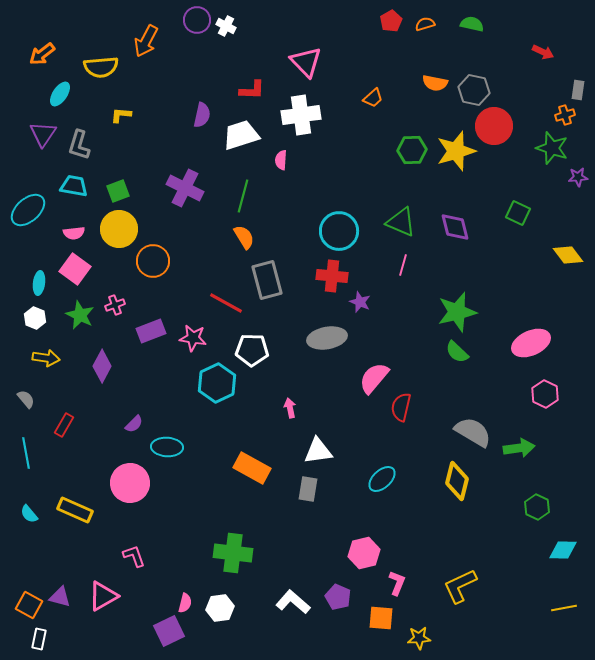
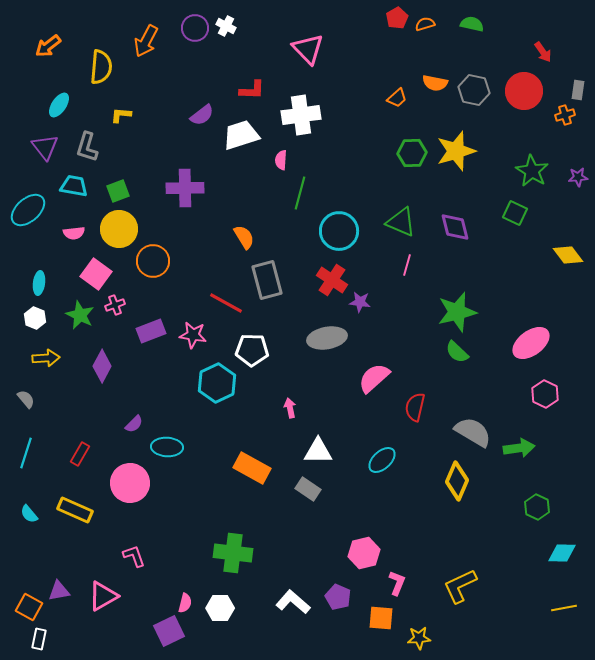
purple circle at (197, 20): moved 2 px left, 8 px down
red pentagon at (391, 21): moved 6 px right, 3 px up
red arrow at (543, 52): rotated 30 degrees clockwise
orange arrow at (42, 54): moved 6 px right, 8 px up
pink triangle at (306, 62): moved 2 px right, 13 px up
yellow semicircle at (101, 67): rotated 80 degrees counterclockwise
cyan ellipse at (60, 94): moved 1 px left, 11 px down
orange trapezoid at (373, 98): moved 24 px right
purple semicircle at (202, 115): rotated 40 degrees clockwise
red circle at (494, 126): moved 30 px right, 35 px up
purple triangle at (43, 134): moved 2 px right, 13 px down; rotated 12 degrees counterclockwise
gray L-shape at (79, 145): moved 8 px right, 2 px down
green star at (552, 148): moved 20 px left, 23 px down; rotated 12 degrees clockwise
green hexagon at (412, 150): moved 3 px down
purple cross at (185, 188): rotated 27 degrees counterclockwise
green line at (243, 196): moved 57 px right, 3 px up
green square at (518, 213): moved 3 px left
pink line at (403, 265): moved 4 px right
pink square at (75, 269): moved 21 px right, 5 px down
red cross at (332, 276): moved 4 px down; rotated 28 degrees clockwise
purple star at (360, 302): rotated 15 degrees counterclockwise
pink star at (193, 338): moved 3 px up
pink ellipse at (531, 343): rotated 12 degrees counterclockwise
yellow arrow at (46, 358): rotated 12 degrees counterclockwise
pink semicircle at (374, 378): rotated 8 degrees clockwise
red semicircle at (401, 407): moved 14 px right
red rectangle at (64, 425): moved 16 px right, 29 px down
white triangle at (318, 451): rotated 8 degrees clockwise
cyan line at (26, 453): rotated 28 degrees clockwise
cyan ellipse at (382, 479): moved 19 px up
yellow diamond at (457, 481): rotated 9 degrees clockwise
gray rectangle at (308, 489): rotated 65 degrees counterclockwise
cyan diamond at (563, 550): moved 1 px left, 3 px down
purple triangle at (60, 597): moved 1 px left, 6 px up; rotated 25 degrees counterclockwise
orange square at (29, 605): moved 2 px down
white hexagon at (220, 608): rotated 8 degrees clockwise
